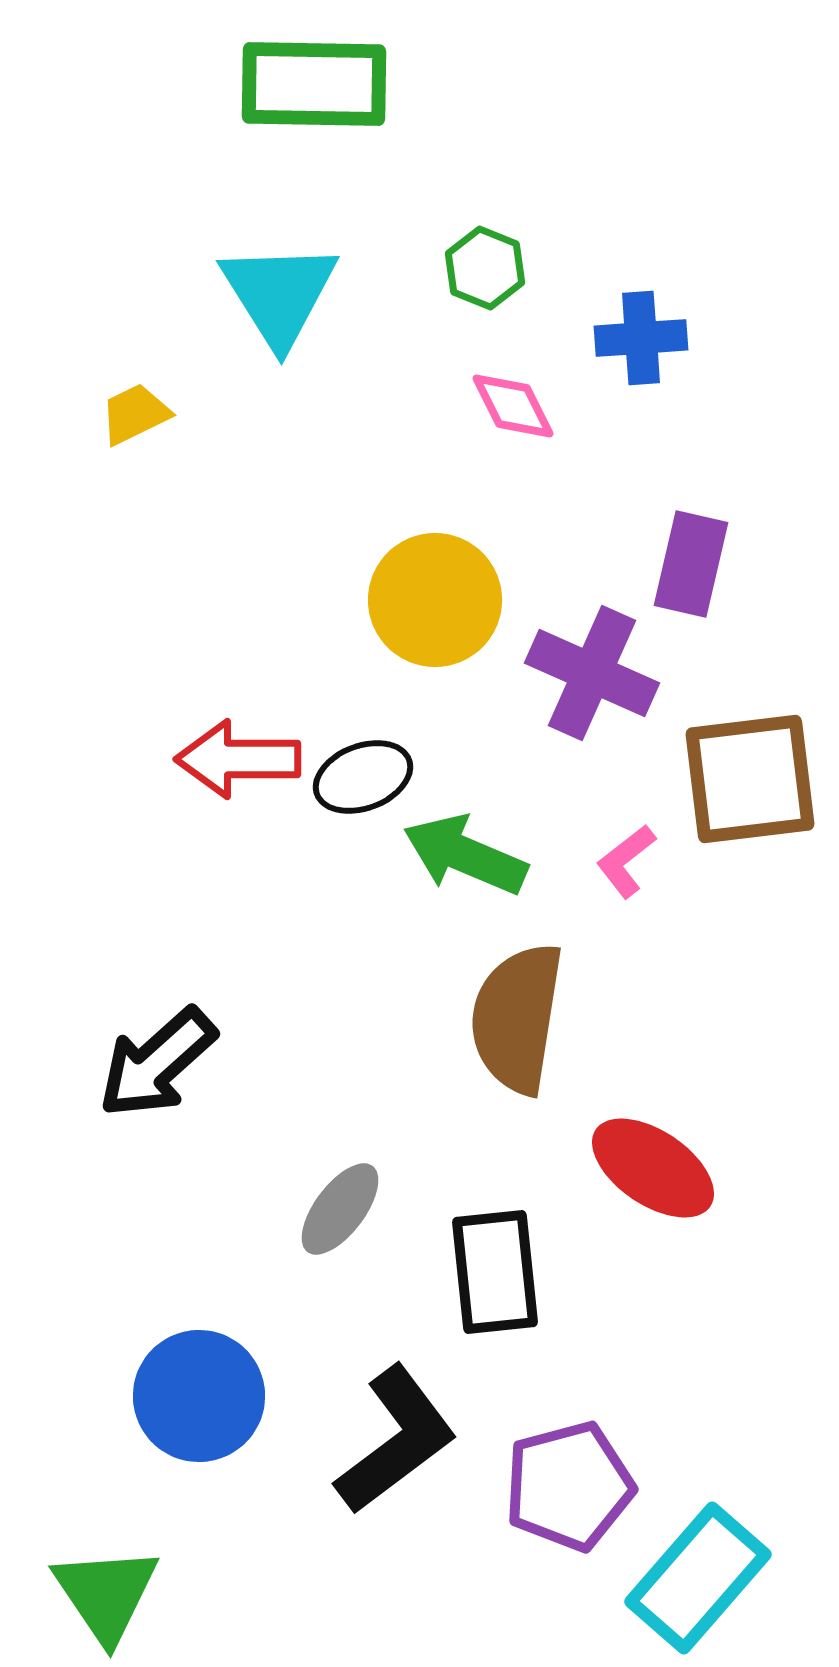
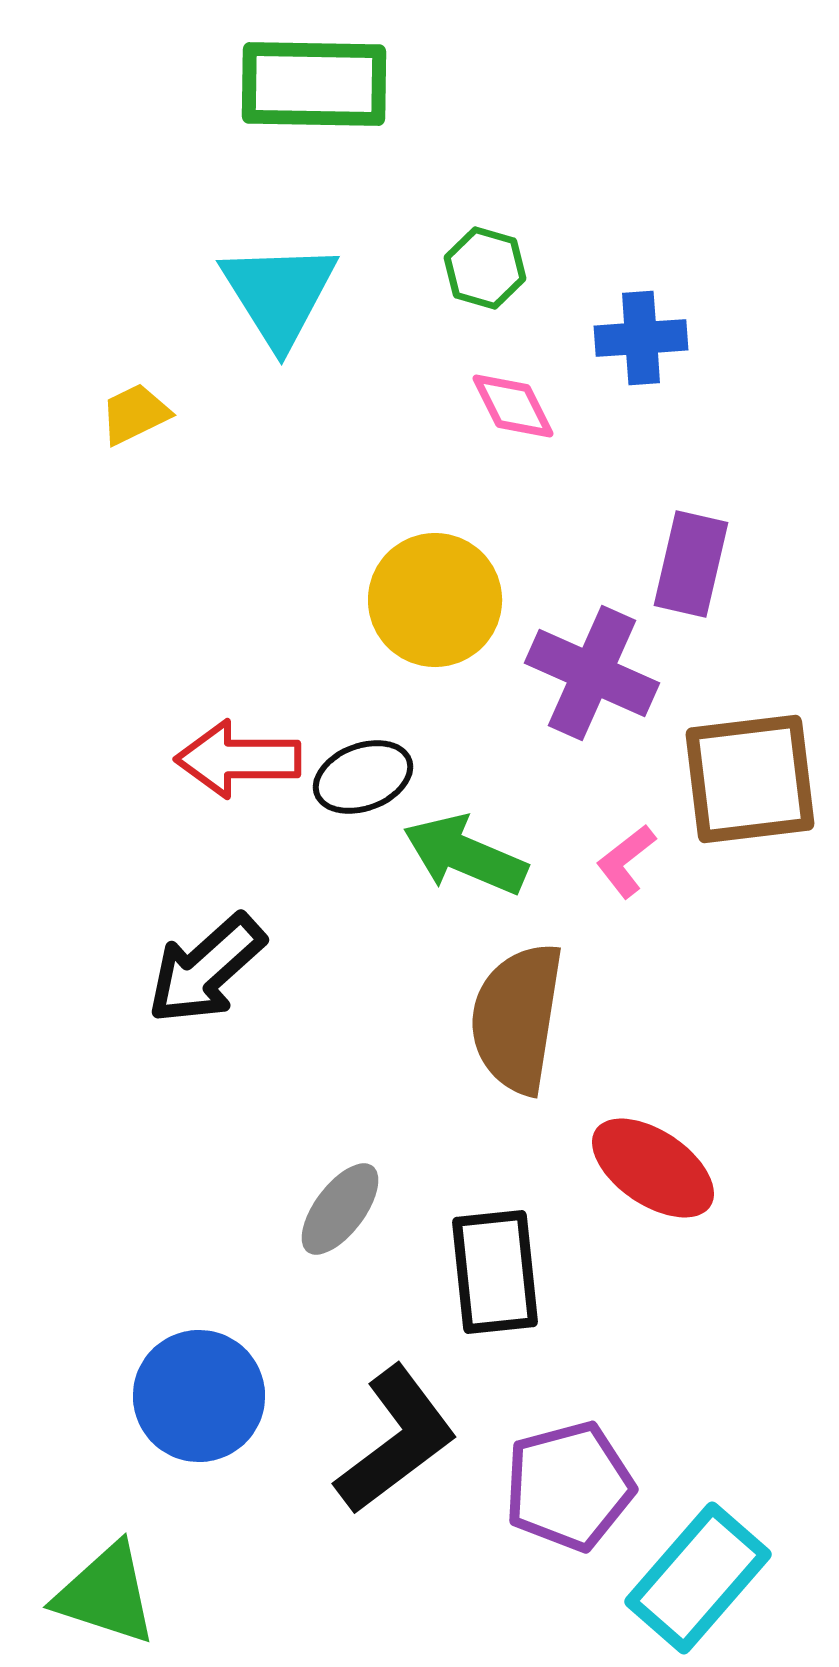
green hexagon: rotated 6 degrees counterclockwise
black arrow: moved 49 px right, 94 px up
green triangle: rotated 38 degrees counterclockwise
